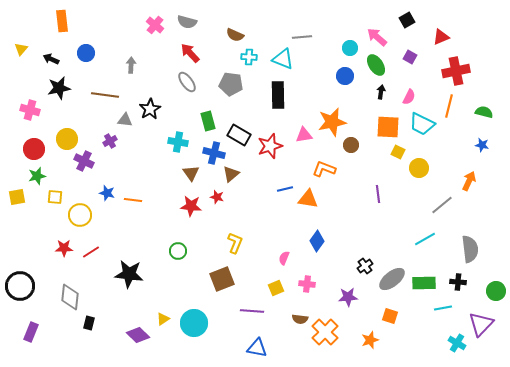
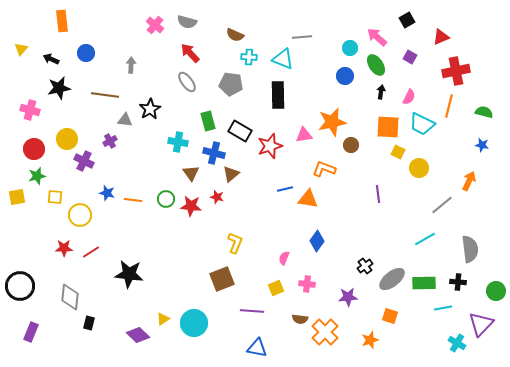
black rectangle at (239, 135): moved 1 px right, 4 px up
green circle at (178, 251): moved 12 px left, 52 px up
